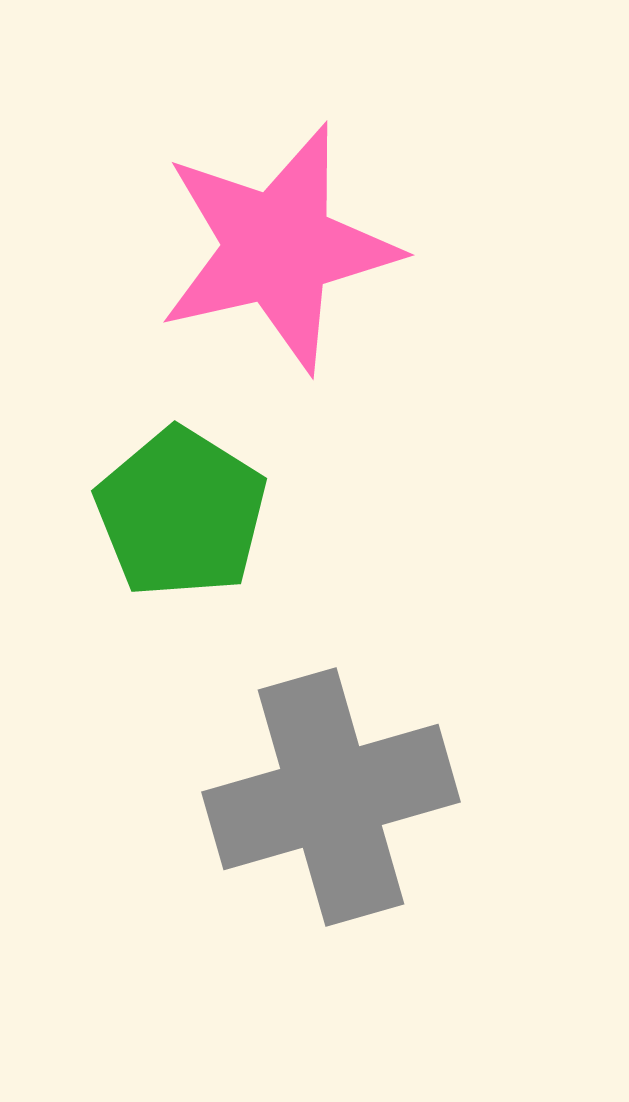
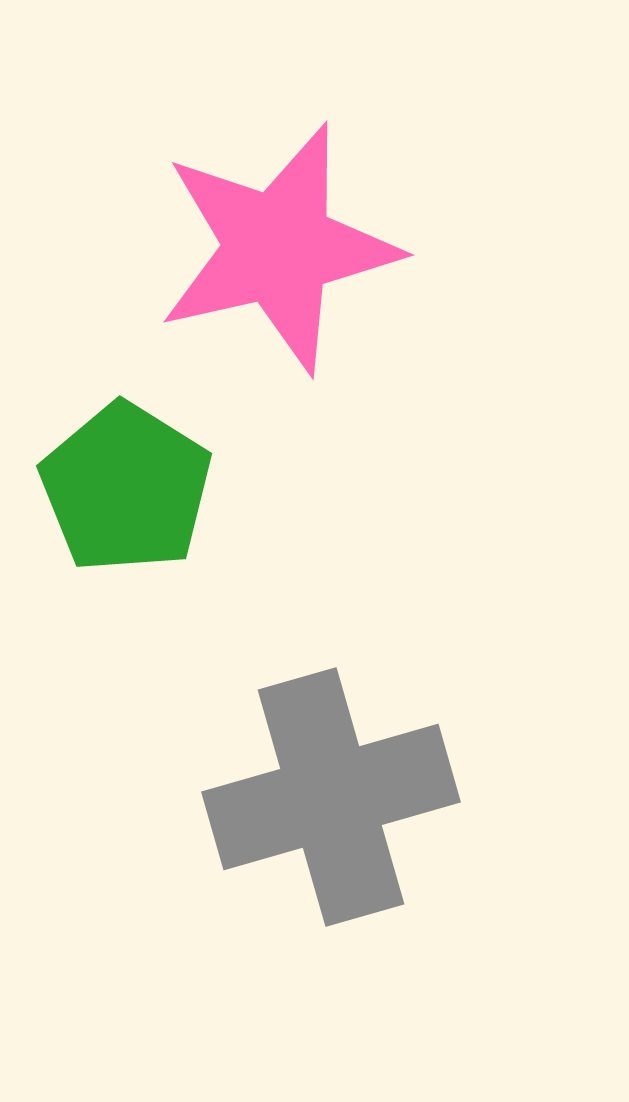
green pentagon: moved 55 px left, 25 px up
